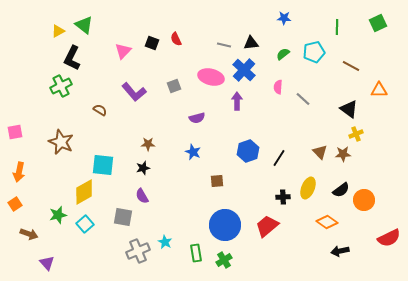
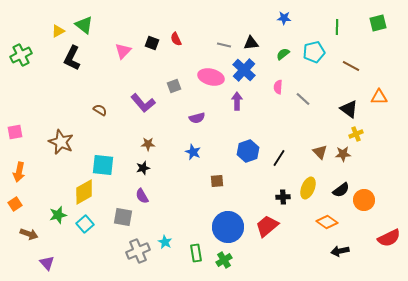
green square at (378, 23): rotated 12 degrees clockwise
green cross at (61, 86): moved 40 px left, 31 px up
orange triangle at (379, 90): moved 7 px down
purple L-shape at (134, 92): moved 9 px right, 11 px down
blue circle at (225, 225): moved 3 px right, 2 px down
